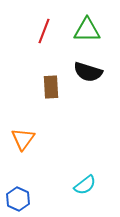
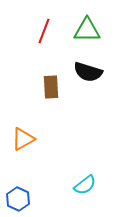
orange triangle: rotated 25 degrees clockwise
